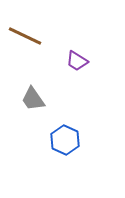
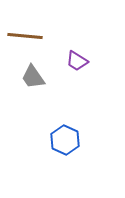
brown line: rotated 20 degrees counterclockwise
gray trapezoid: moved 22 px up
